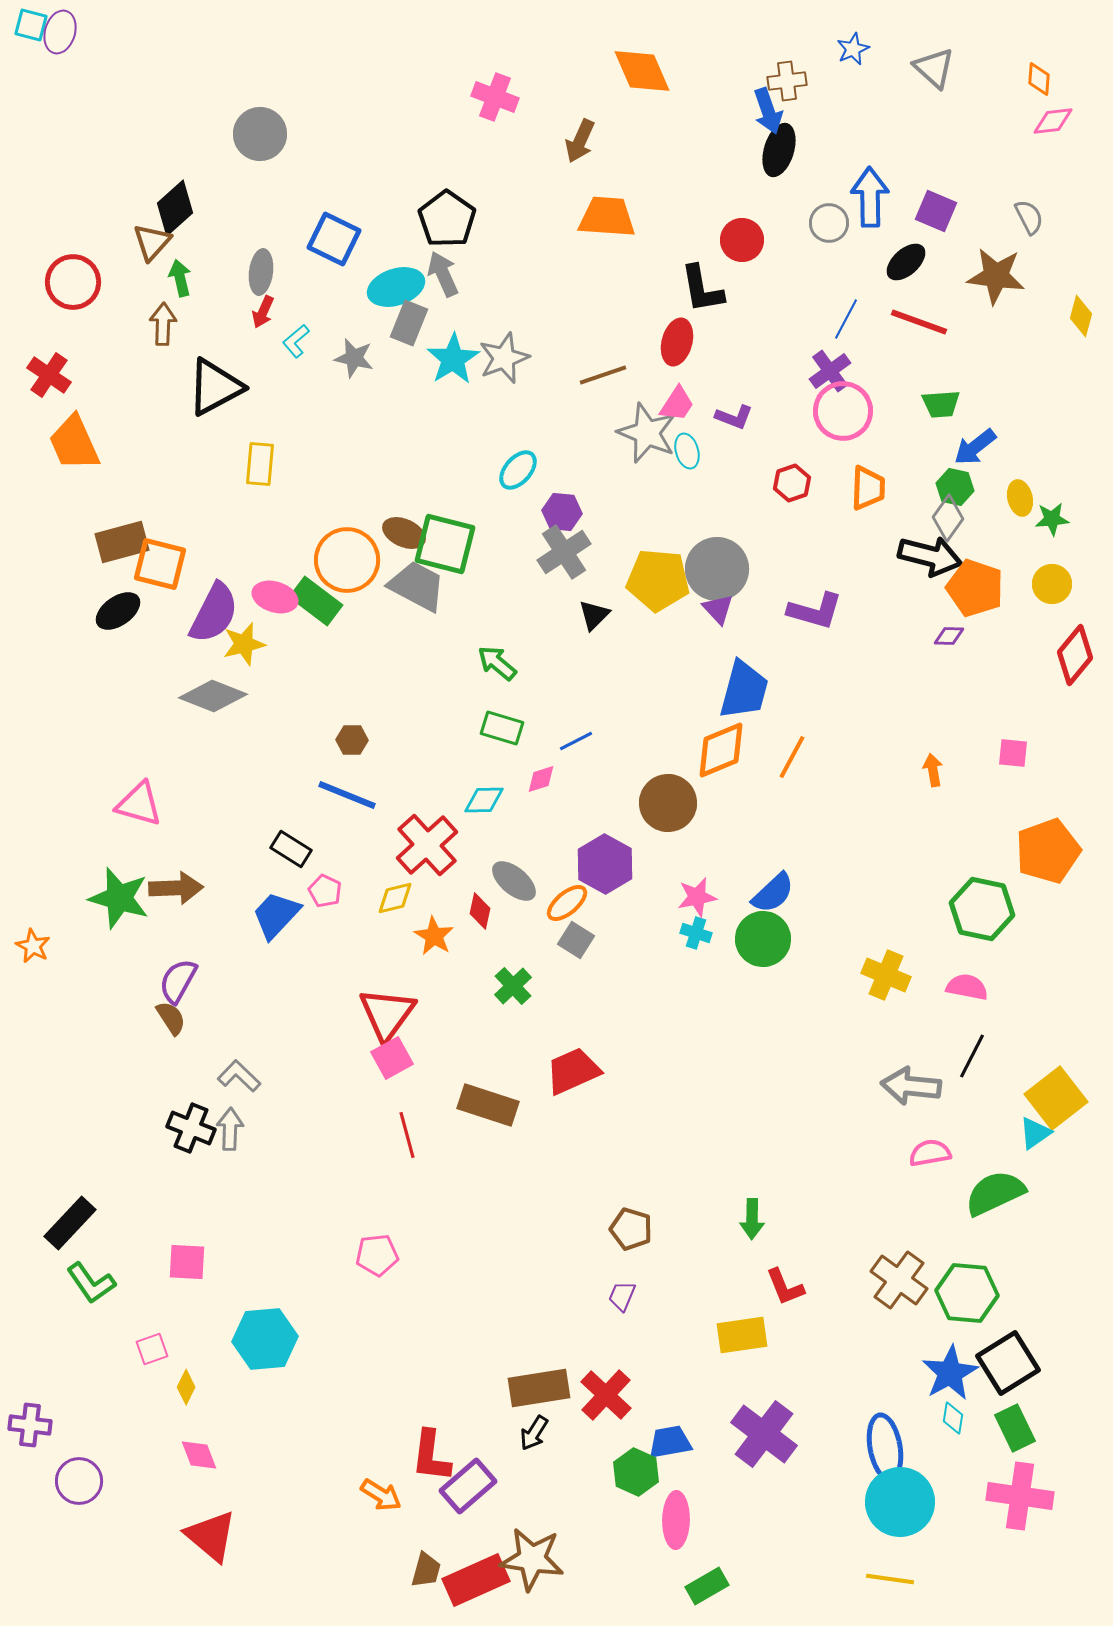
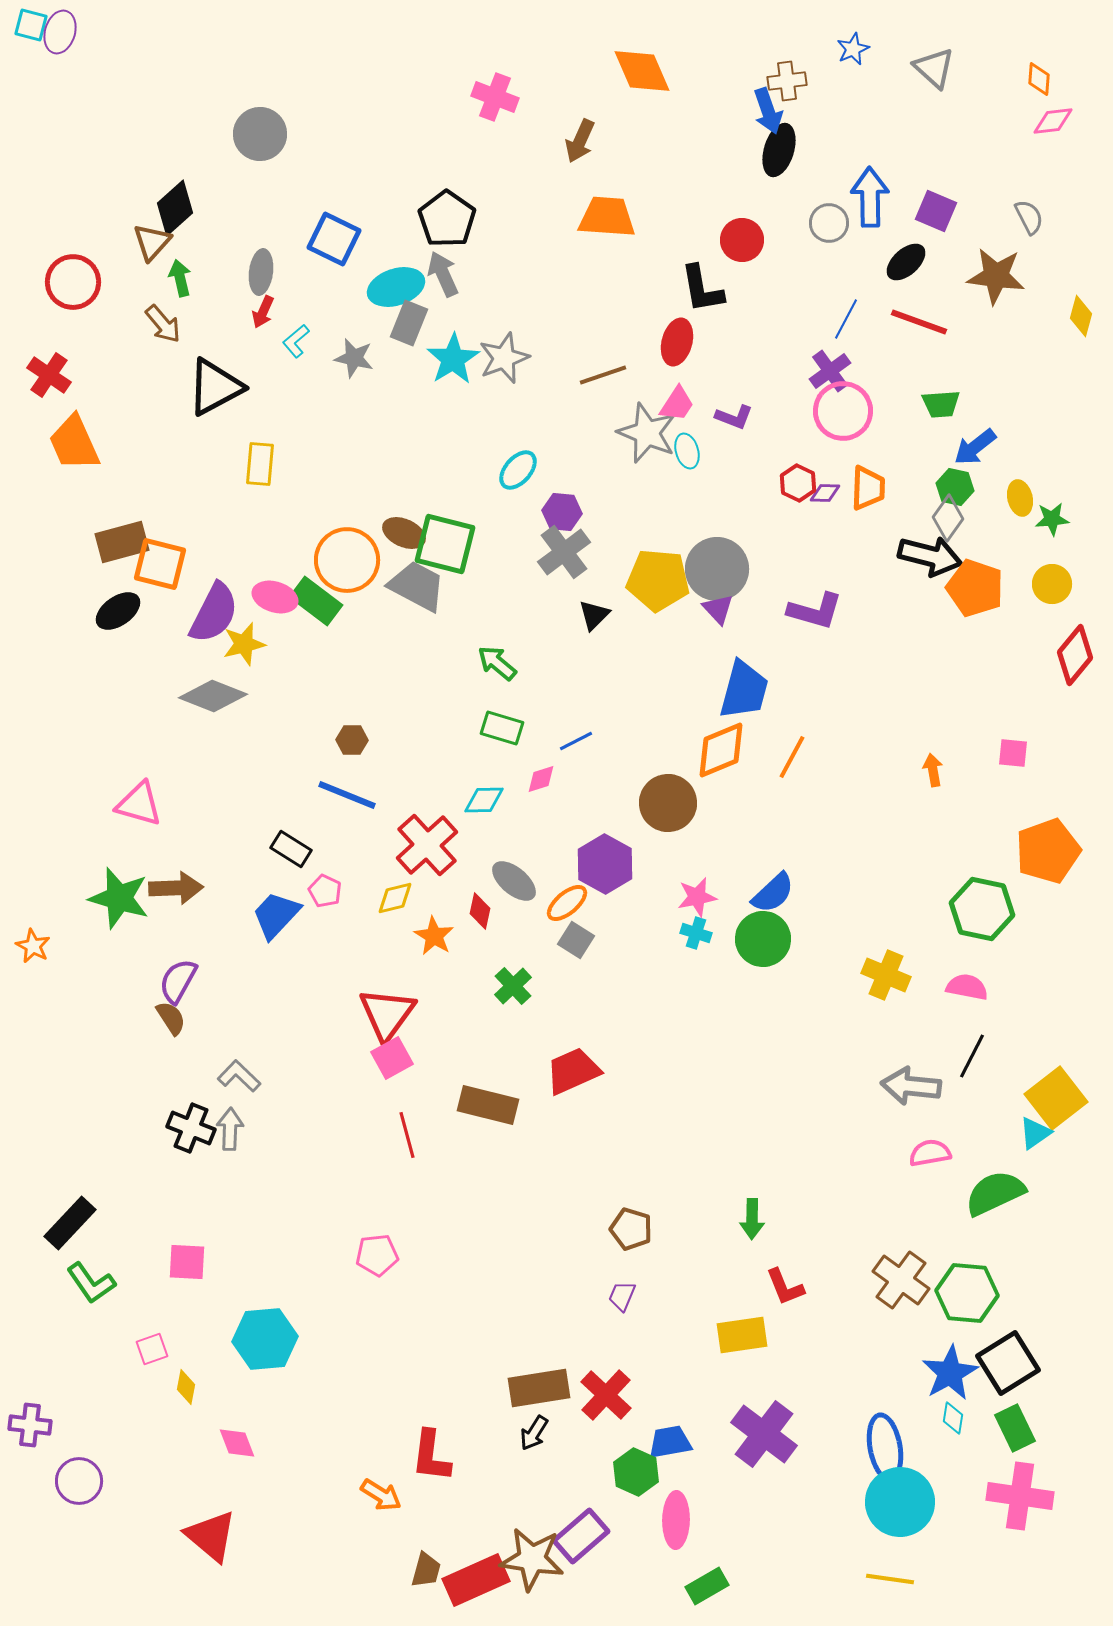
brown arrow at (163, 324): rotated 138 degrees clockwise
red hexagon at (792, 483): moved 6 px right; rotated 15 degrees counterclockwise
gray cross at (564, 552): rotated 4 degrees counterclockwise
purple diamond at (949, 636): moved 124 px left, 143 px up
brown rectangle at (488, 1105): rotated 4 degrees counterclockwise
brown cross at (899, 1280): moved 2 px right
yellow diamond at (186, 1387): rotated 16 degrees counterclockwise
pink diamond at (199, 1455): moved 38 px right, 12 px up
purple rectangle at (468, 1486): moved 113 px right, 50 px down
